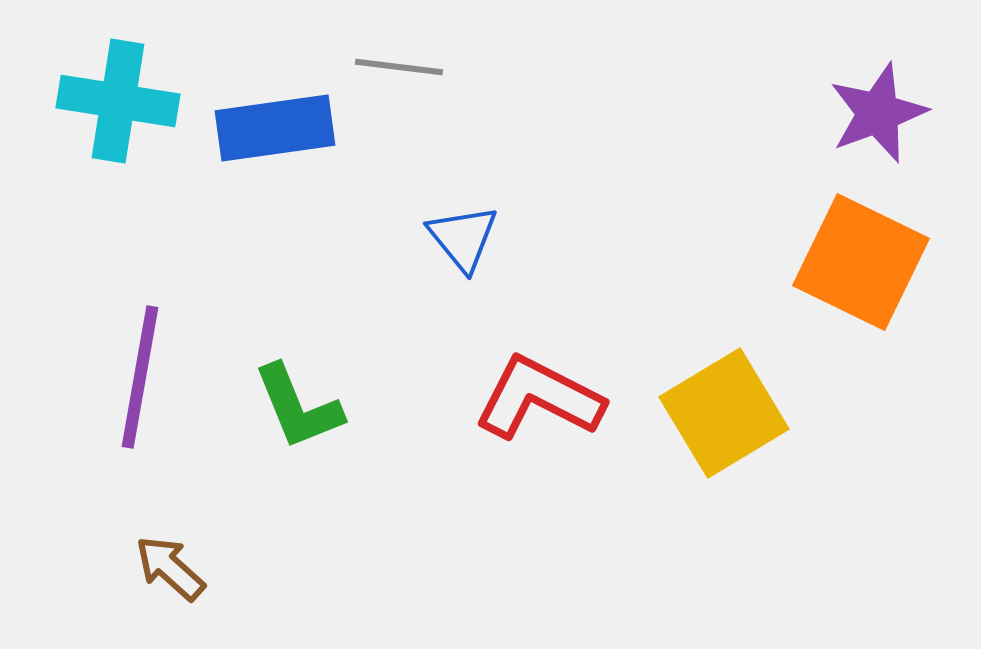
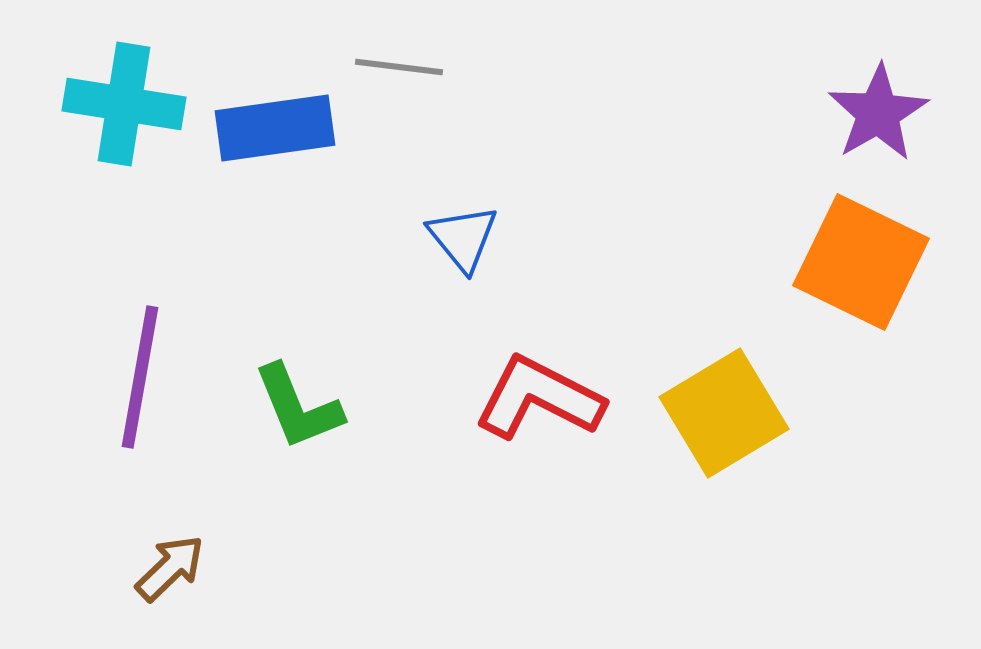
cyan cross: moved 6 px right, 3 px down
purple star: rotated 10 degrees counterclockwise
brown arrow: rotated 94 degrees clockwise
